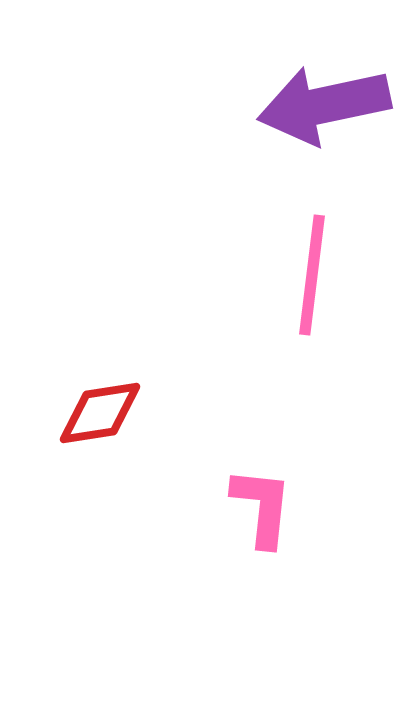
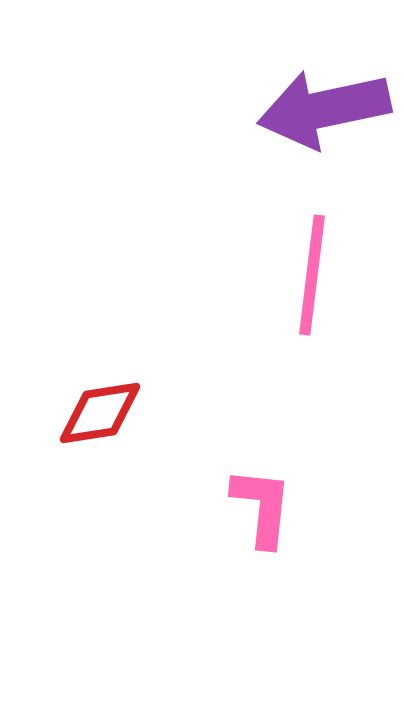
purple arrow: moved 4 px down
